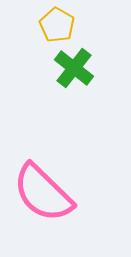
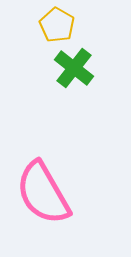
pink semicircle: rotated 16 degrees clockwise
